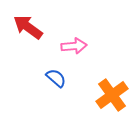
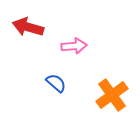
red arrow: rotated 20 degrees counterclockwise
blue semicircle: moved 5 px down
